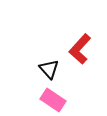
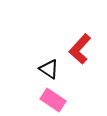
black triangle: rotated 15 degrees counterclockwise
